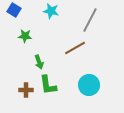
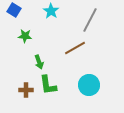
cyan star: rotated 21 degrees clockwise
